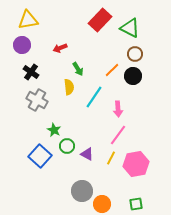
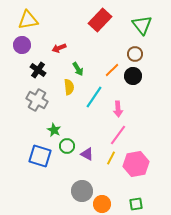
green triangle: moved 12 px right, 3 px up; rotated 25 degrees clockwise
red arrow: moved 1 px left
black cross: moved 7 px right, 2 px up
blue square: rotated 25 degrees counterclockwise
